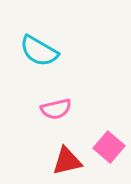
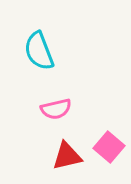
cyan semicircle: rotated 39 degrees clockwise
red triangle: moved 5 px up
